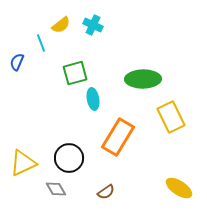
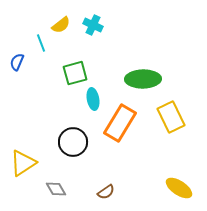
orange rectangle: moved 2 px right, 14 px up
black circle: moved 4 px right, 16 px up
yellow triangle: rotated 8 degrees counterclockwise
